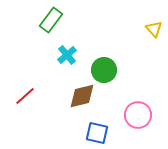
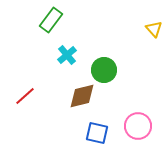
pink circle: moved 11 px down
